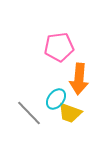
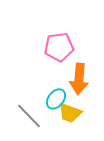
gray line: moved 3 px down
